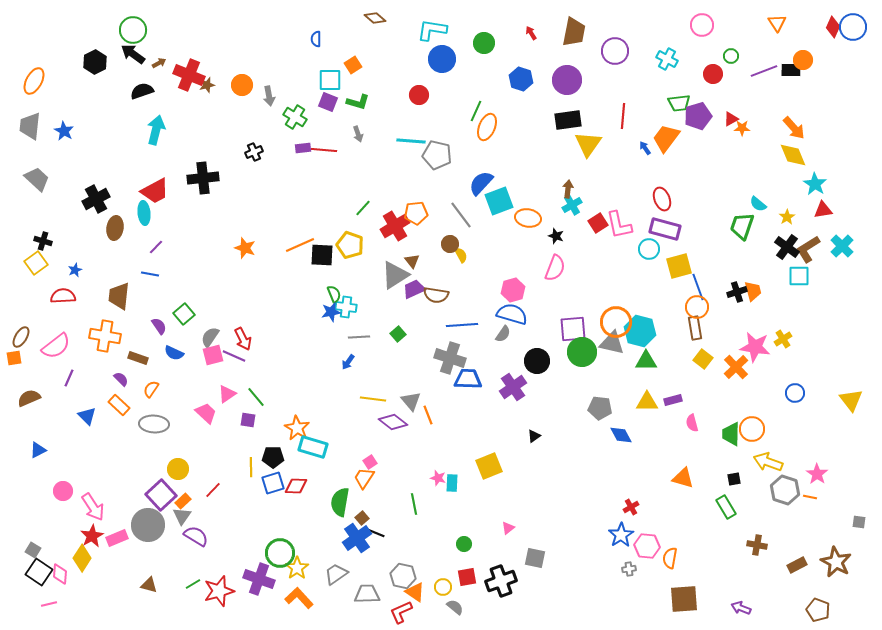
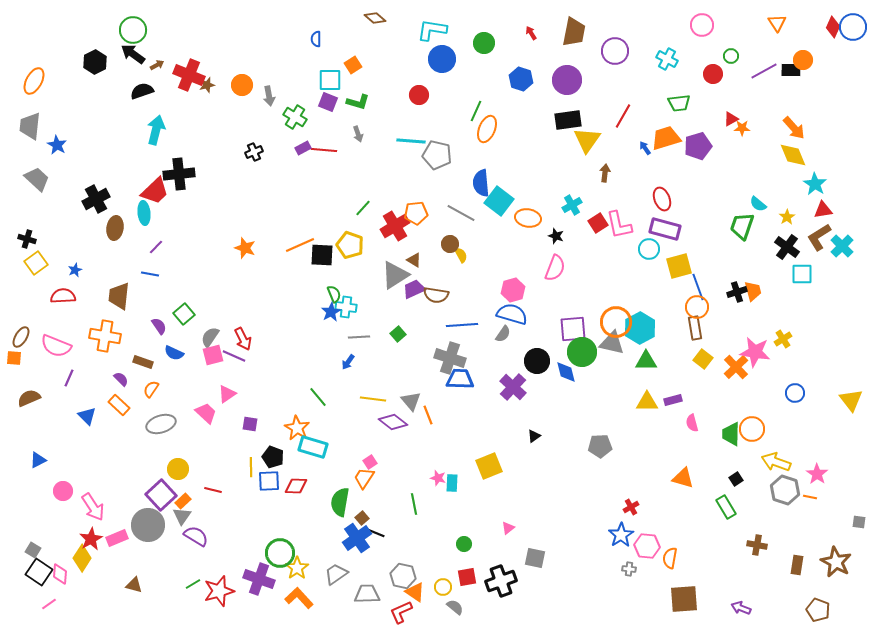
brown arrow at (159, 63): moved 2 px left, 2 px down
purple line at (764, 71): rotated 8 degrees counterclockwise
red line at (623, 116): rotated 25 degrees clockwise
purple pentagon at (698, 116): moved 30 px down
orange ellipse at (487, 127): moved 2 px down
blue star at (64, 131): moved 7 px left, 14 px down
orange trapezoid at (666, 138): rotated 36 degrees clockwise
yellow triangle at (588, 144): moved 1 px left, 4 px up
purple rectangle at (303, 148): rotated 21 degrees counterclockwise
black cross at (203, 178): moved 24 px left, 4 px up
blue semicircle at (481, 183): rotated 48 degrees counterclockwise
brown arrow at (568, 189): moved 37 px right, 16 px up
red trapezoid at (155, 191): rotated 16 degrees counterclockwise
cyan square at (499, 201): rotated 32 degrees counterclockwise
gray line at (461, 215): moved 2 px up; rotated 24 degrees counterclockwise
black cross at (43, 241): moved 16 px left, 2 px up
brown L-shape at (808, 249): moved 11 px right, 12 px up
brown triangle at (412, 261): moved 2 px right, 1 px up; rotated 21 degrees counterclockwise
cyan square at (799, 276): moved 3 px right, 2 px up
blue star at (331, 312): rotated 18 degrees counterclockwise
cyan hexagon at (640, 331): moved 3 px up; rotated 16 degrees clockwise
pink semicircle at (56, 346): rotated 60 degrees clockwise
pink star at (755, 347): moved 5 px down
orange square at (14, 358): rotated 14 degrees clockwise
brown rectangle at (138, 358): moved 5 px right, 4 px down
blue trapezoid at (468, 379): moved 8 px left
purple cross at (513, 387): rotated 12 degrees counterclockwise
green line at (256, 397): moved 62 px right
gray pentagon at (600, 408): moved 38 px down; rotated 10 degrees counterclockwise
purple square at (248, 420): moved 2 px right, 4 px down
gray ellipse at (154, 424): moved 7 px right; rotated 20 degrees counterclockwise
blue diamond at (621, 435): moved 55 px left, 63 px up; rotated 15 degrees clockwise
blue triangle at (38, 450): moved 10 px down
black pentagon at (273, 457): rotated 20 degrees clockwise
yellow arrow at (768, 462): moved 8 px right
black square at (734, 479): moved 2 px right; rotated 24 degrees counterclockwise
blue square at (273, 483): moved 4 px left, 2 px up; rotated 15 degrees clockwise
red line at (213, 490): rotated 60 degrees clockwise
red star at (92, 536): moved 1 px left, 3 px down
brown rectangle at (797, 565): rotated 54 degrees counterclockwise
gray cross at (629, 569): rotated 16 degrees clockwise
brown triangle at (149, 585): moved 15 px left
pink line at (49, 604): rotated 21 degrees counterclockwise
